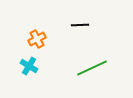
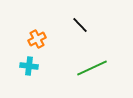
black line: rotated 48 degrees clockwise
cyan cross: rotated 24 degrees counterclockwise
